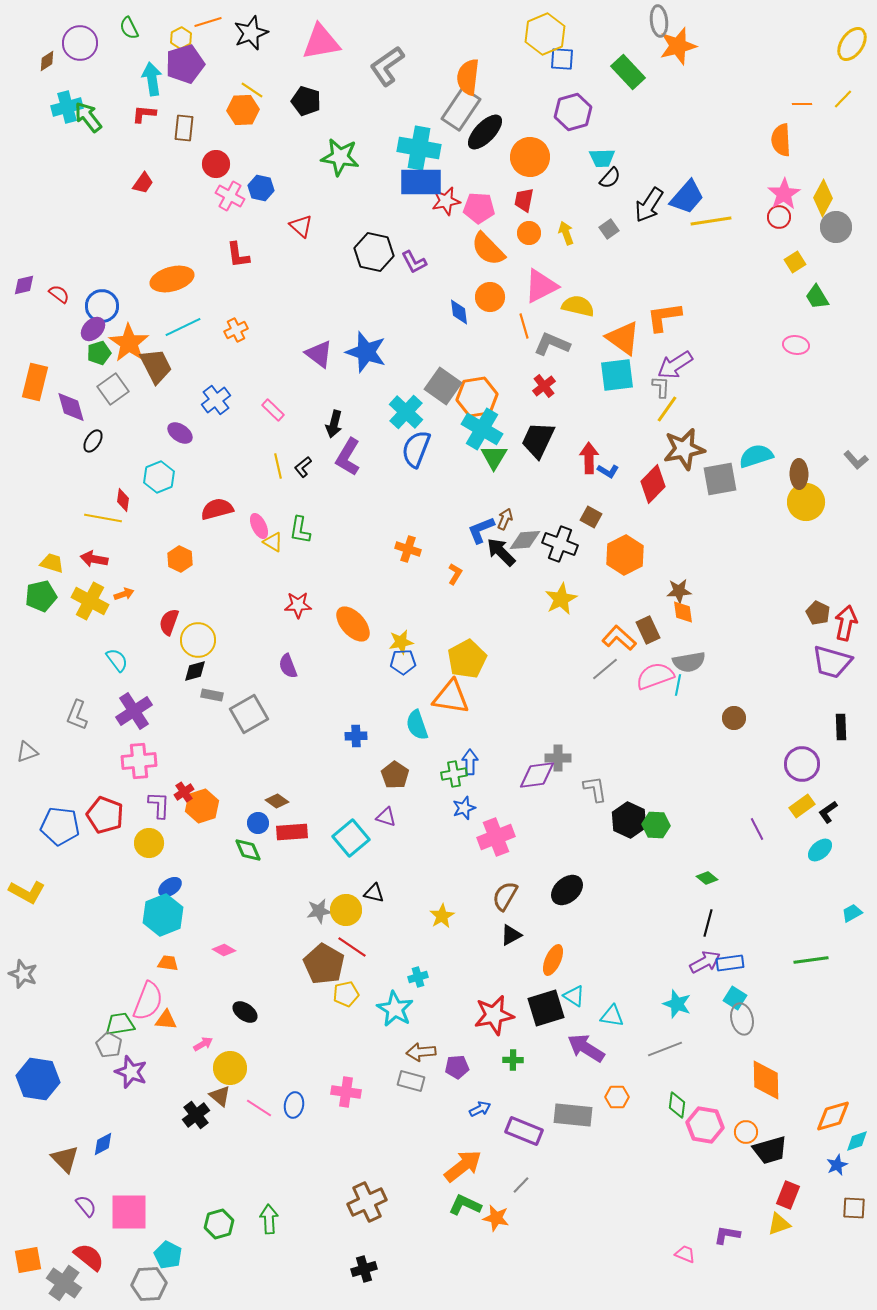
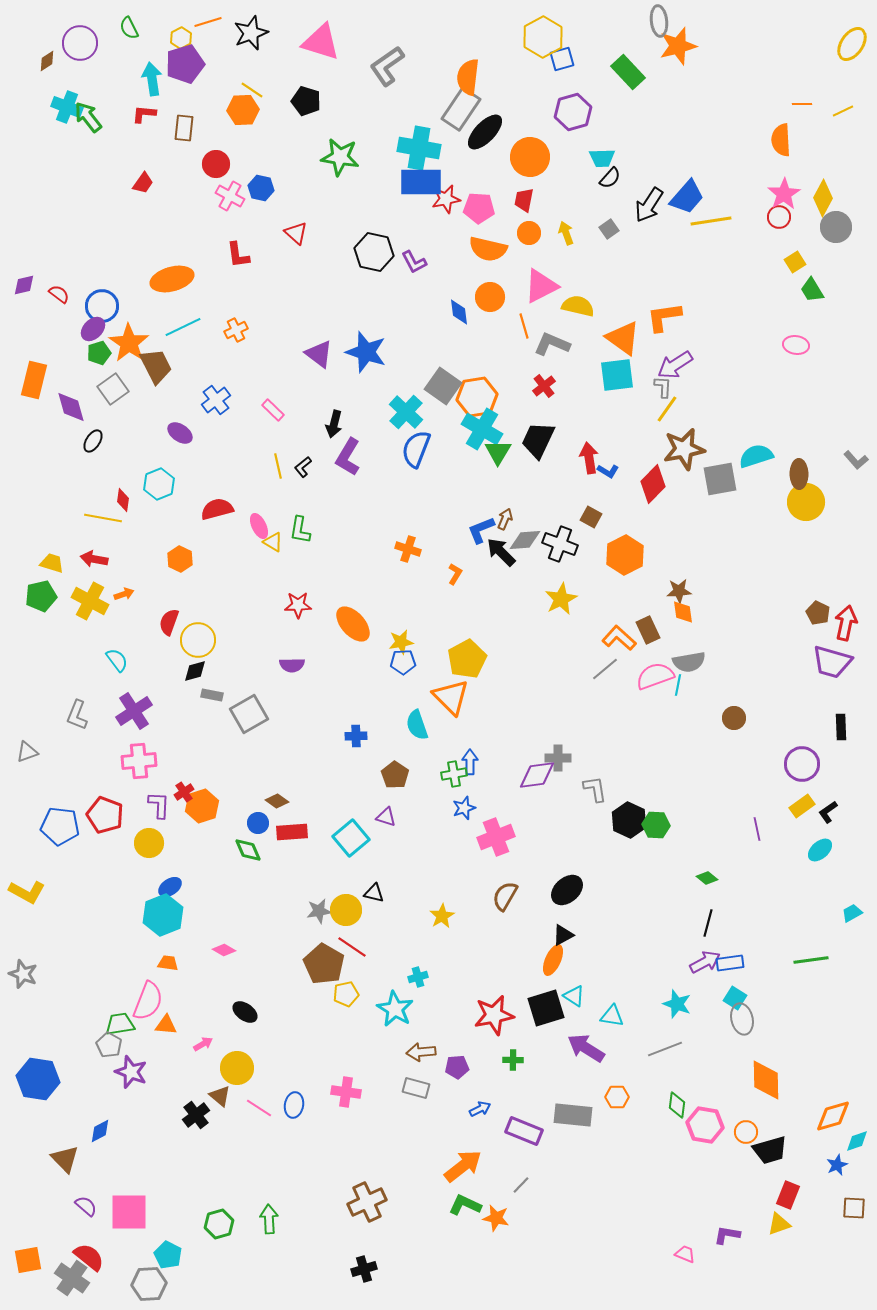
yellow hexagon at (545, 34): moved 2 px left, 3 px down; rotated 6 degrees counterclockwise
pink triangle at (321, 42): rotated 27 degrees clockwise
blue square at (562, 59): rotated 20 degrees counterclockwise
yellow line at (843, 99): moved 12 px down; rotated 20 degrees clockwise
cyan cross at (67, 107): rotated 36 degrees clockwise
red star at (446, 201): moved 2 px up
red triangle at (301, 226): moved 5 px left, 7 px down
orange semicircle at (488, 249): rotated 33 degrees counterclockwise
green trapezoid at (817, 297): moved 5 px left, 7 px up
orange rectangle at (35, 382): moved 1 px left, 2 px up
gray L-shape at (661, 387): moved 2 px right
green triangle at (494, 457): moved 4 px right, 5 px up
red arrow at (589, 458): rotated 8 degrees counterclockwise
cyan hexagon at (159, 477): moved 7 px down
purple semicircle at (288, 666): moved 4 px right, 1 px up; rotated 70 degrees counterclockwise
orange triangle at (451, 697): rotated 36 degrees clockwise
purple line at (757, 829): rotated 15 degrees clockwise
black triangle at (511, 935): moved 52 px right
orange triangle at (166, 1020): moved 5 px down
yellow circle at (230, 1068): moved 7 px right
gray rectangle at (411, 1081): moved 5 px right, 7 px down
blue diamond at (103, 1144): moved 3 px left, 13 px up
purple semicircle at (86, 1206): rotated 10 degrees counterclockwise
gray cross at (64, 1283): moved 8 px right, 5 px up
